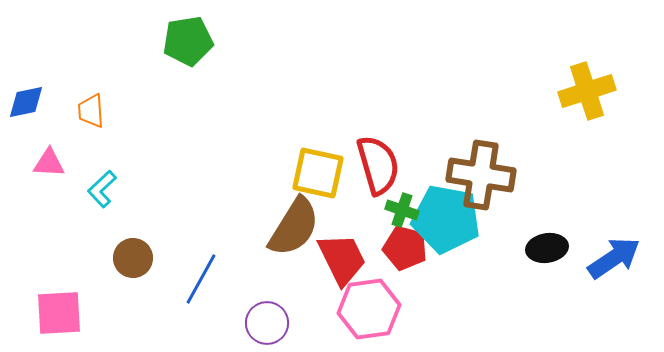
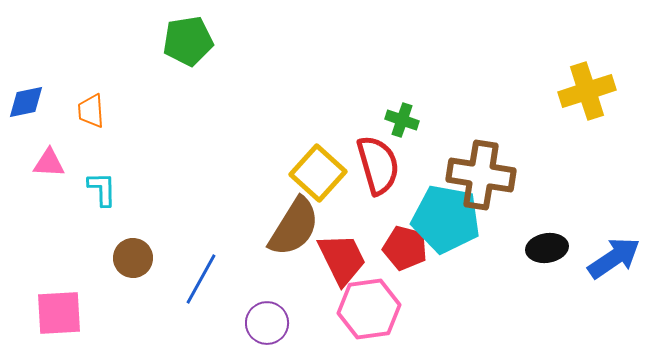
yellow square: rotated 30 degrees clockwise
cyan L-shape: rotated 132 degrees clockwise
green cross: moved 90 px up
